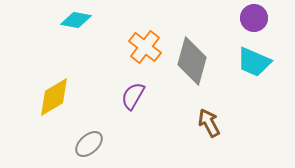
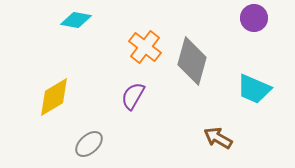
cyan trapezoid: moved 27 px down
brown arrow: moved 9 px right, 15 px down; rotated 32 degrees counterclockwise
